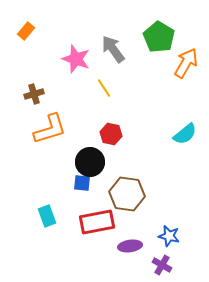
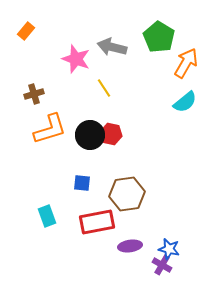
gray arrow: moved 1 px left, 2 px up; rotated 40 degrees counterclockwise
cyan semicircle: moved 32 px up
black circle: moved 27 px up
brown hexagon: rotated 16 degrees counterclockwise
blue star: moved 13 px down
